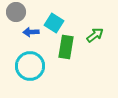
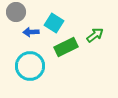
green rectangle: rotated 55 degrees clockwise
